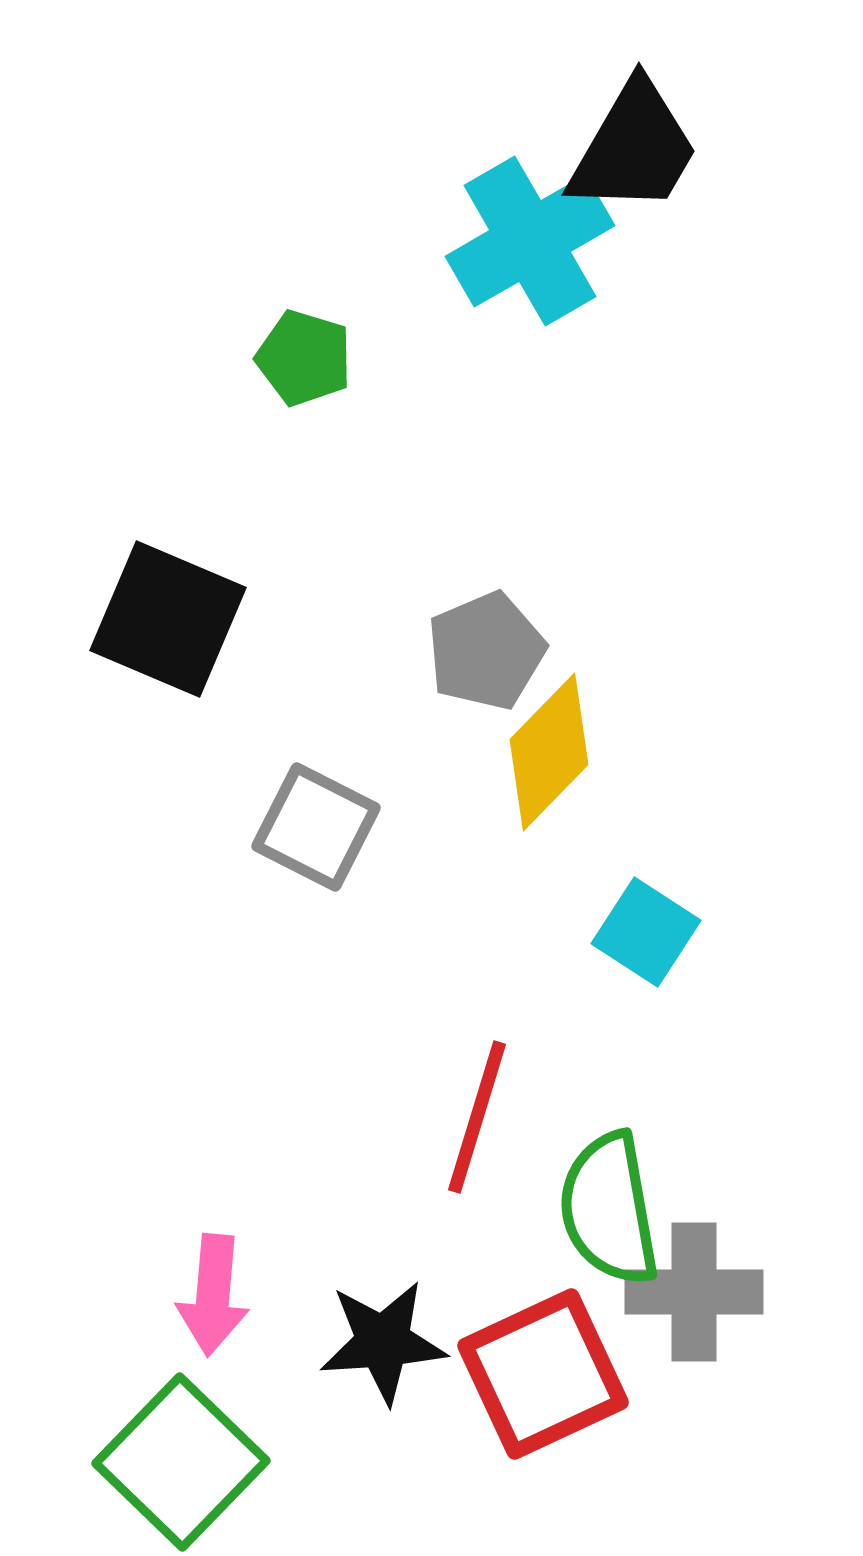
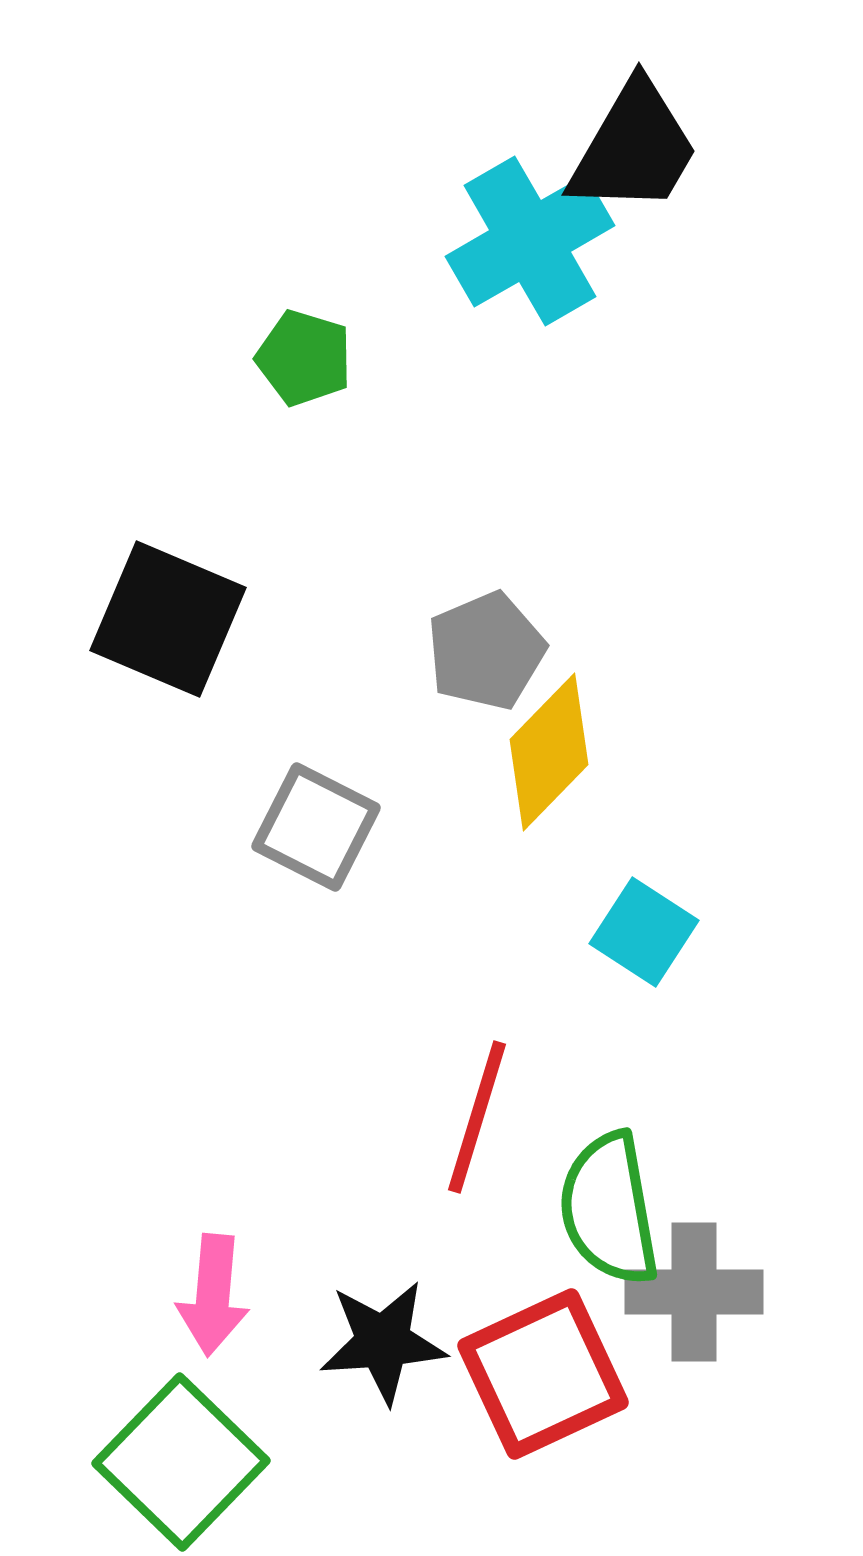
cyan square: moved 2 px left
